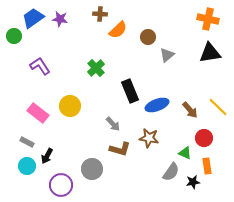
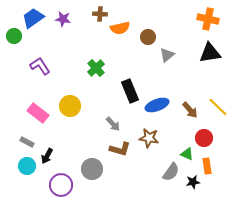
purple star: moved 3 px right
orange semicircle: moved 2 px right, 2 px up; rotated 30 degrees clockwise
green triangle: moved 2 px right, 1 px down
